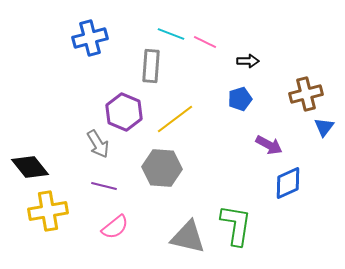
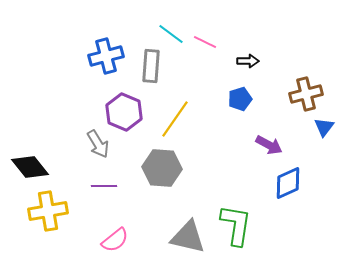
cyan line: rotated 16 degrees clockwise
blue cross: moved 16 px right, 18 px down
yellow line: rotated 18 degrees counterclockwise
purple line: rotated 15 degrees counterclockwise
pink semicircle: moved 13 px down
